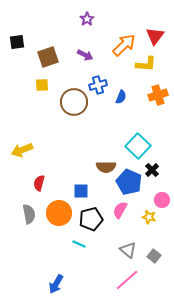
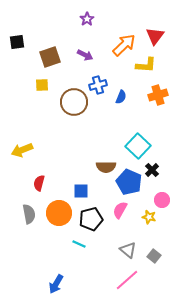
brown square: moved 2 px right
yellow L-shape: moved 1 px down
